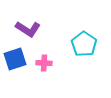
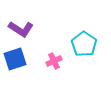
purple L-shape: moved 7 px left
pink cross: moved 10 px right, 2 px up; rotated 28 degrees counterclockwise
